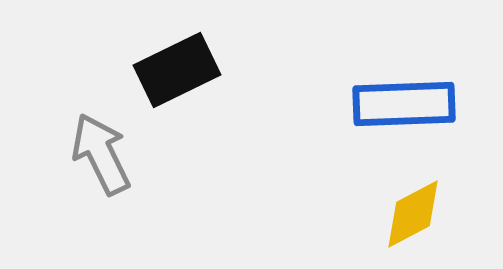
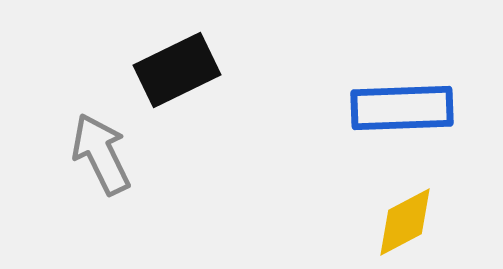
blue rectangle: moved 2 px left, 4 px down
yellow diamond: moved 8 px left, 8 px down
